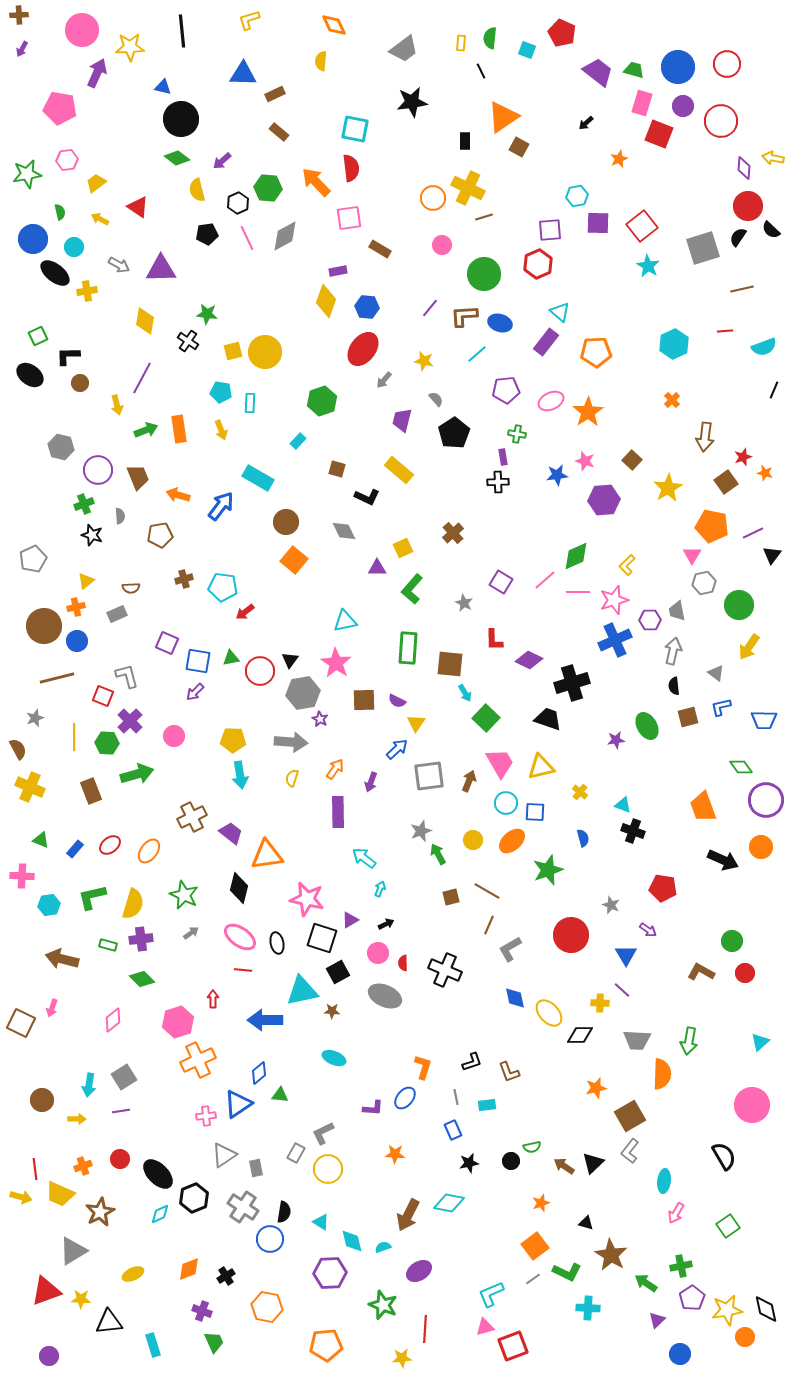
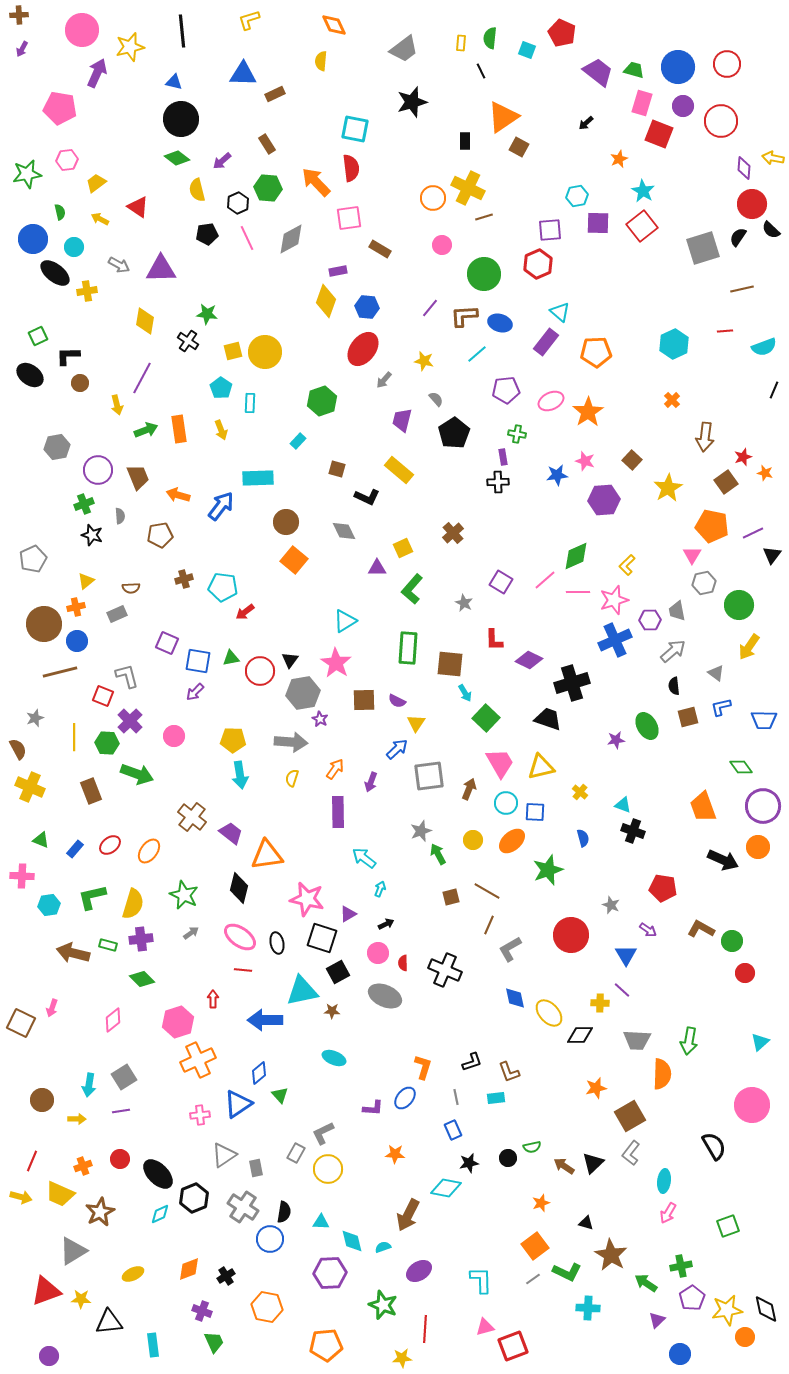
yellow star at (130, 47): rotated 12 degrees counterclockwise
blue triangle at (163, 87): moved 11 px right, 5 px up
black star at (412, 102): rotated 8 degrees counterclockwise
brown rectangle at (279, 132): moved 12 px left, 12 px down; rotated 18 degrees clockwise
red circle at (748, 206): moved 4 px right, 2 px up
gray diamond at (285, 236): moved 6 px right, 3 px down
cyan star at (648, 266): moved 5 px left, 75 px up
cyan pentagon at (221, 392): moved 4 px up; rotated 25 degrees clockwise
gray hexagon at (61, 447): moved 4 px left; rotated 25 degrees counterclockwise
cyan rectangle at (258, 478): rotated 32 degrees counterclockwise
cyan triangle at (345, 621): rotated 20 degrees counterclockwise
brown circle at (44, 626): moved 2 px up
gray arrow at (673, 651): rotated 36 degrees clockwise
brown line at (57, 678): moved 3 px right, 6 px up
green arrow at (137, 774): rotated 36 degrees clockwise
brown arrow at (469, 781): moved 8 px down
purple circle at (766, 800): moved 3 px left, 6 px down
brown cross at (192, 817): rotated 24 degrees counterclockwise
orange circle at (761, 847): moved 3 px left
purple triangle at (350, 920): moved 2 px left, 6 px up
brown arrow at (62, 959): moved 11 px right, 6 px up
brown L-shape at (701, 972): moved 43 px up
green triangle at (280, 1095): rotated 42 degrees clockwise
cyan rectangle at (487, 1105): moved 9 px right, 7 px up
pink cross at (206, 1116): moved 6 px left, 1 px up
gray L-shape at (630, 1151): moved 1 px right, 2 px down
black semicircle at (724, 1156): moved 10 px left, 10 px up
black circle at (511, 1161): moved 3 px left, 3 px up
red line at (35, 1169): moved 3 px left, 8 px up; rotated 30 degrees clockwise
cyan diamond at (449, 1203): moved 3 px left, 15 px up
pink arrow at (676, 1213): moved 8 px left
cyan triangle at (321, 1222): rotated 30 degrees counterclockwise
green square at (728, 1226): rotated 15 degrees clockwise
cyan L-shape at (491, 1294): moved 10 px left, 14 px up; rotated 112 degrees clockwise
cyan rectangle at (153, 1345): rotated 10 degrees clockwise
